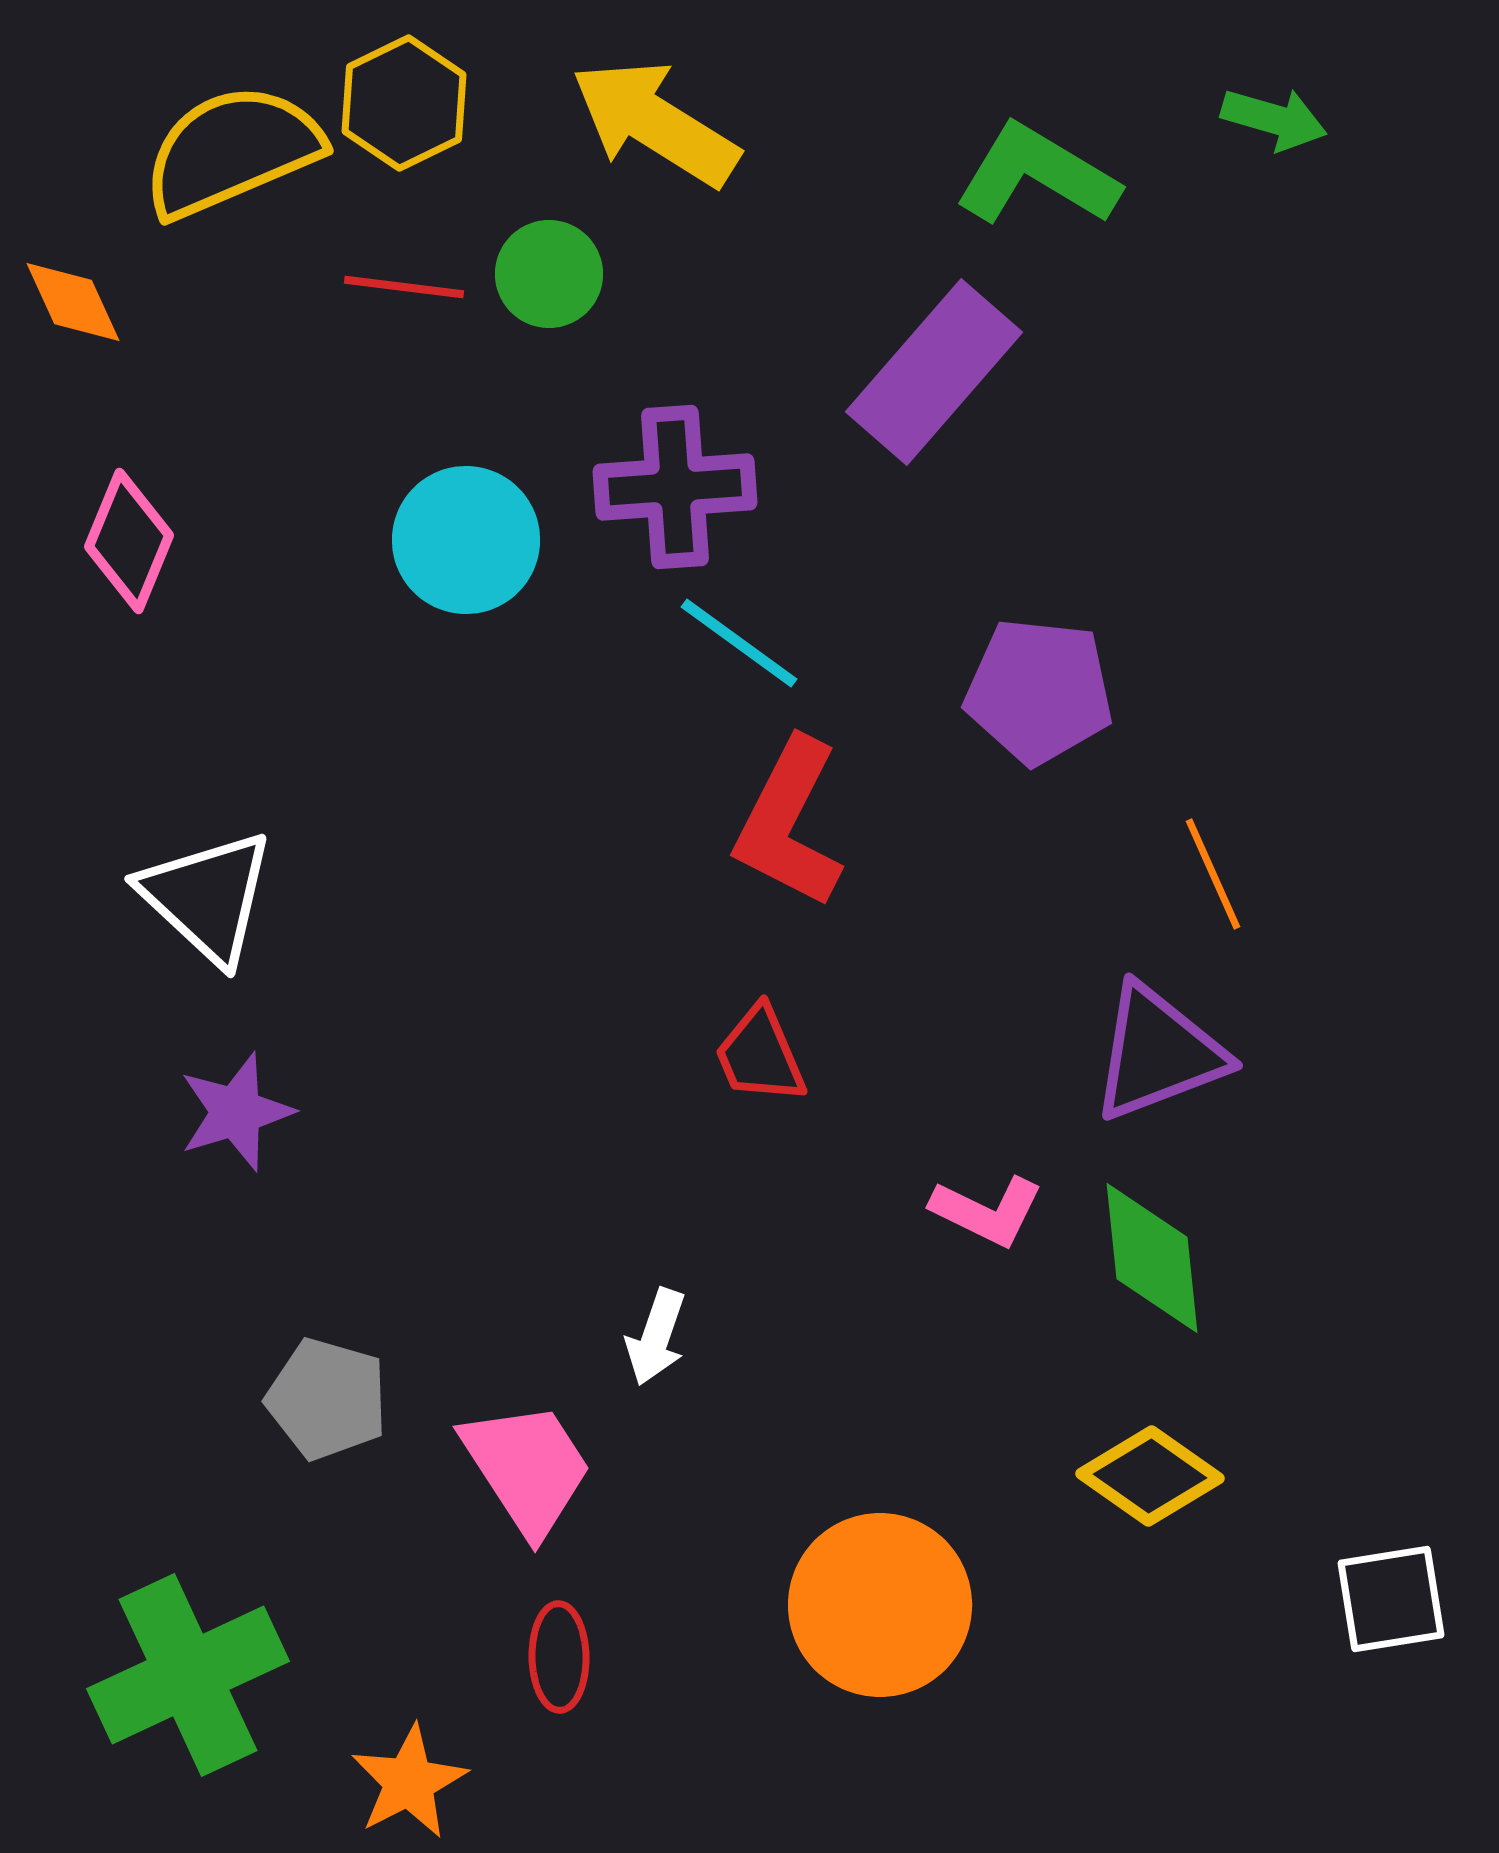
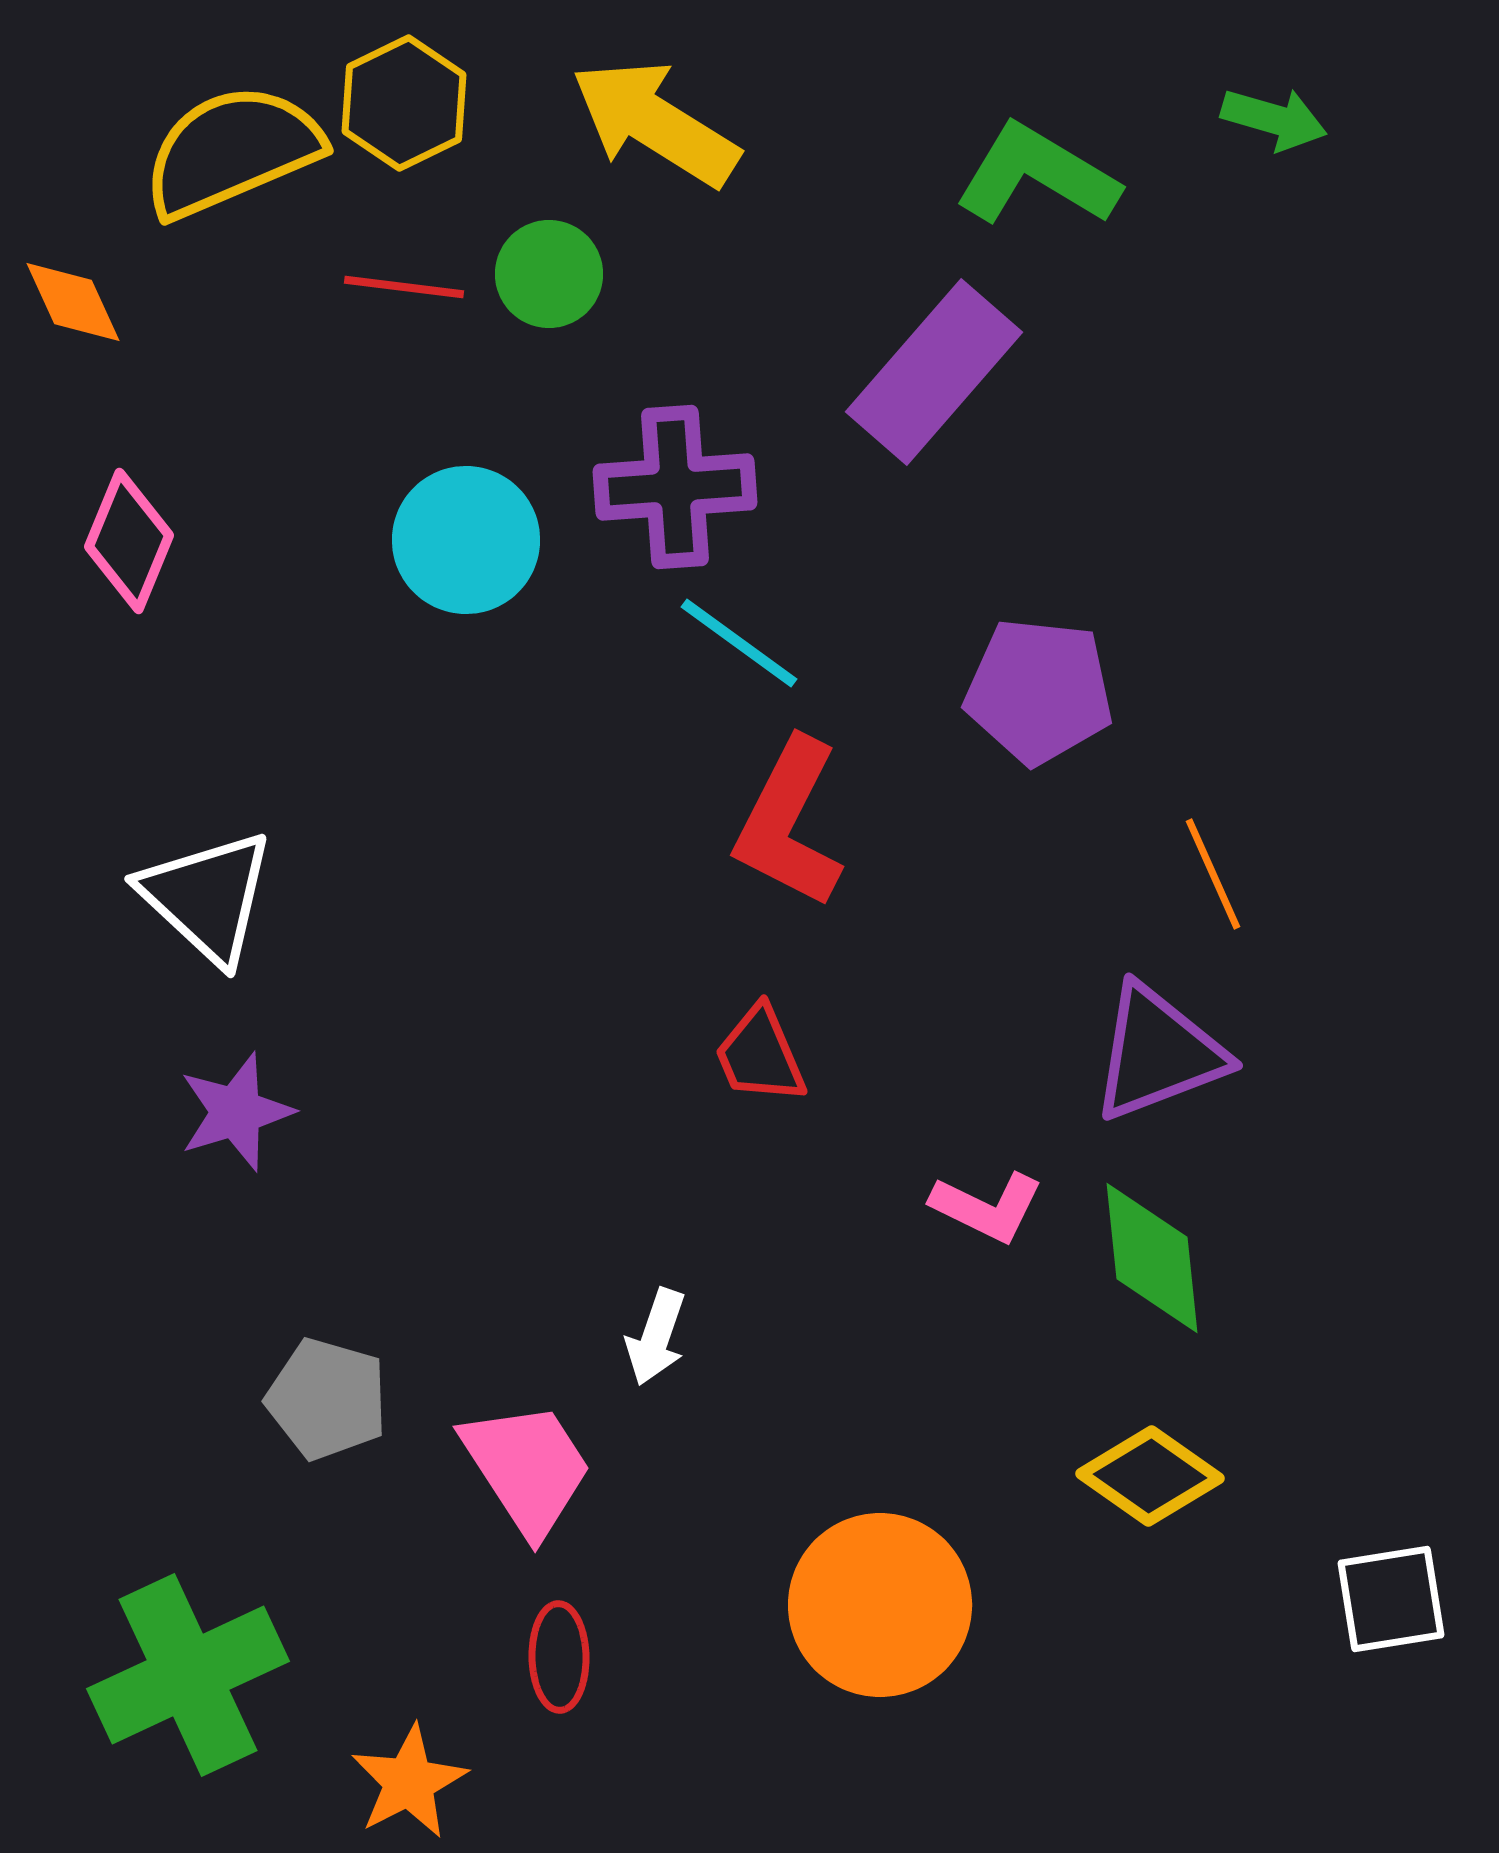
pink L-shape: moved 4 px up
